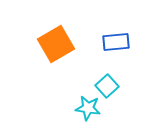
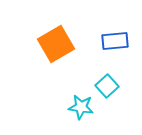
blue rectangle: moved 1 px left, 1 px up
cyan star: moved 7 px left, 1 px up
